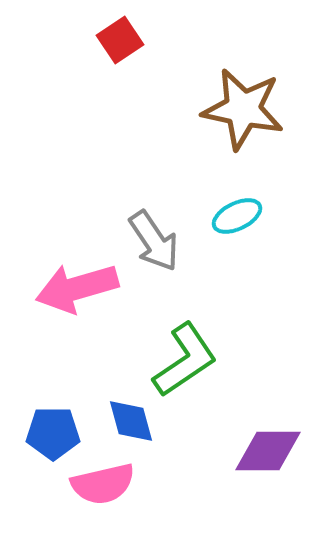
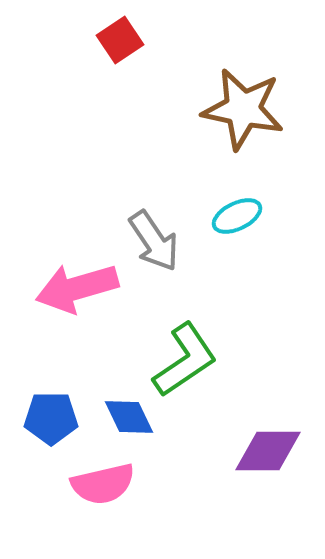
blue diamond: moved 2 px left, 4 px up; rotated 10 degrees counterclockwise
blue pentagon: moved 2 px left, 15 px up
